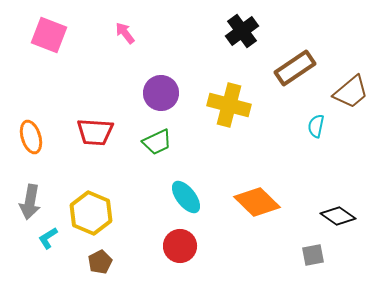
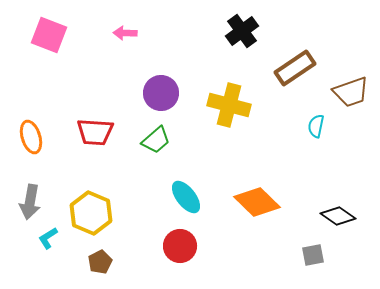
pink arrow: rotated 50 degrees counterclockwise
brown trapezoid: rotated 21 degrees clockwise
green trapezoid: moved 1 px left, 2 px up; rotated 16 degrees counterclockwise
